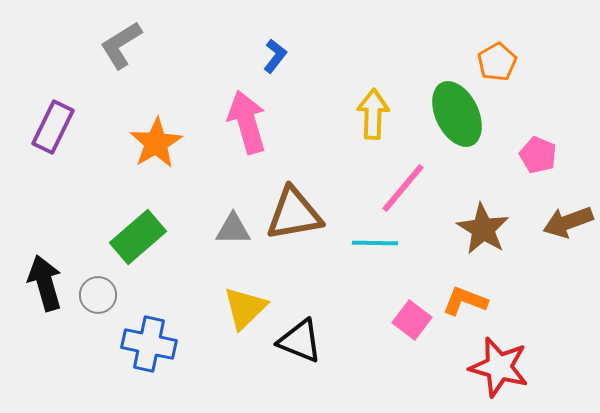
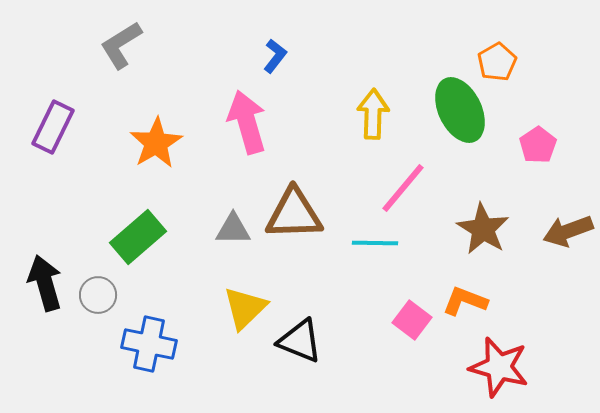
green ellipse: moved 3 px right, 4 px up
pink pentagon: moved 10 px up; rotated 15 degrees clockwise
brown triangle: rotated 8 degrees clockwise
brown arrow: moved 9 px down
